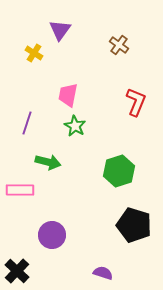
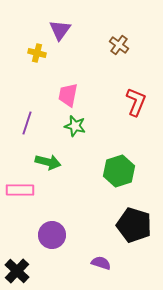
yellow cross: moved 3 px right; rotated 18 degrees counterclockwise
green star: rotated 15 degrees counterclockwise
purple semicircle: moved 2 px left, 10 px up
